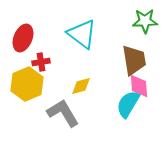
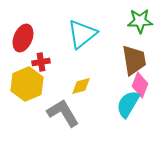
green star: moved 5 px left
cyan triangle: rotated 44 degrees clockwise
pink diamond: moved 1 px right, 1 px up; rotated 25 degrees clockwise
